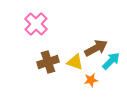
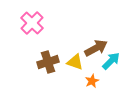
pink cross: moved 4 px left, 1 px up
orange star: moved 1 px right, 1 px down; rotated 16 degrees counterclockwise
